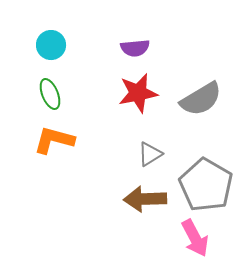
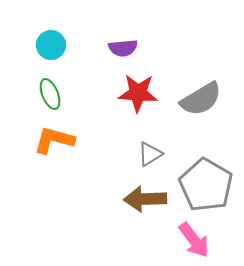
purple semicircle: moved 12 px left
red star: rotated 15 degrees clockwise
pink arrow: moved 1 px left, 2 px down; rotated 9 degrees counterclockwise
